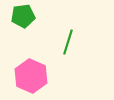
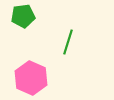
pink hexagon: moved 2 px down
